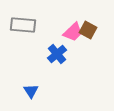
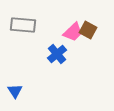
blue triangle: moved 16 px left
